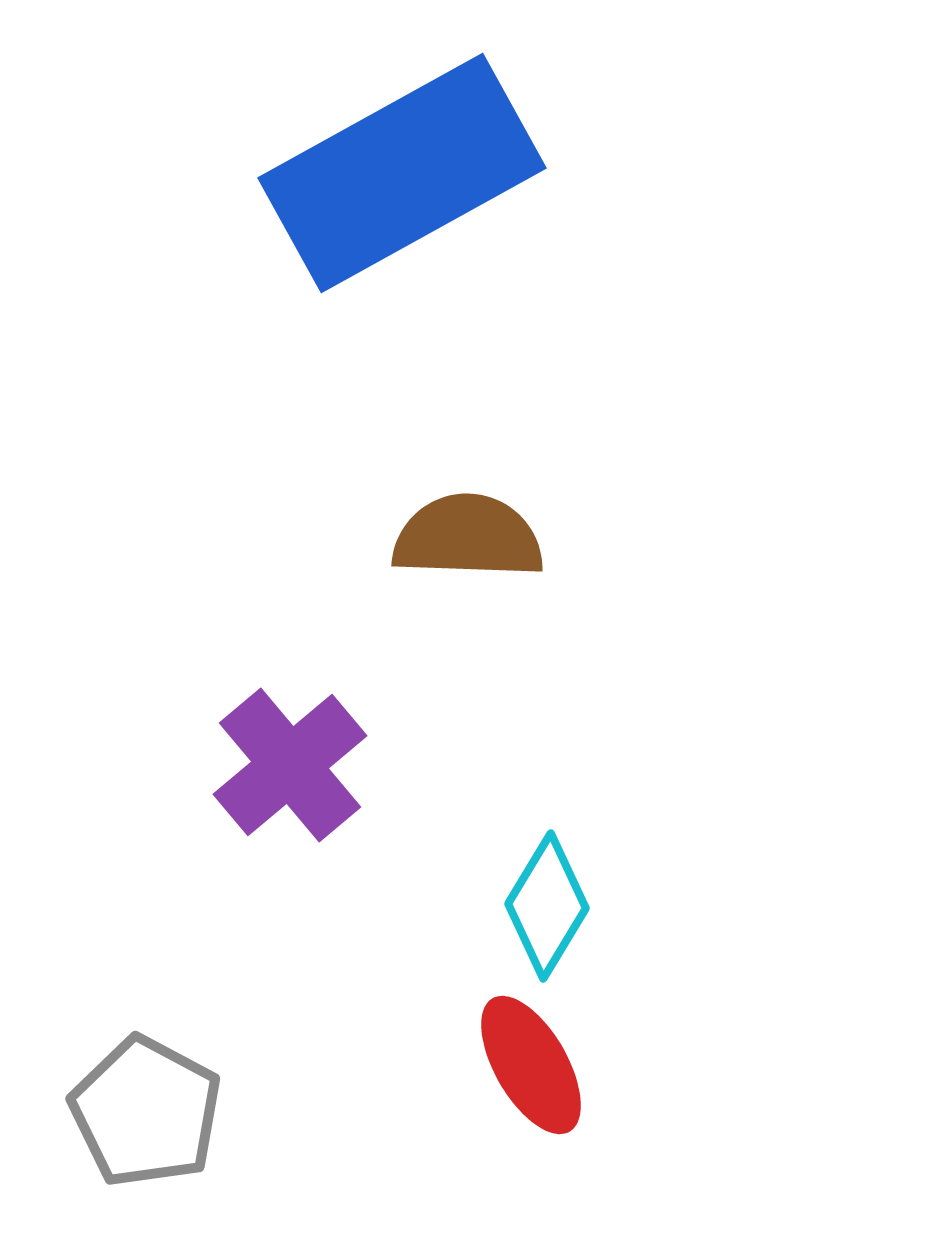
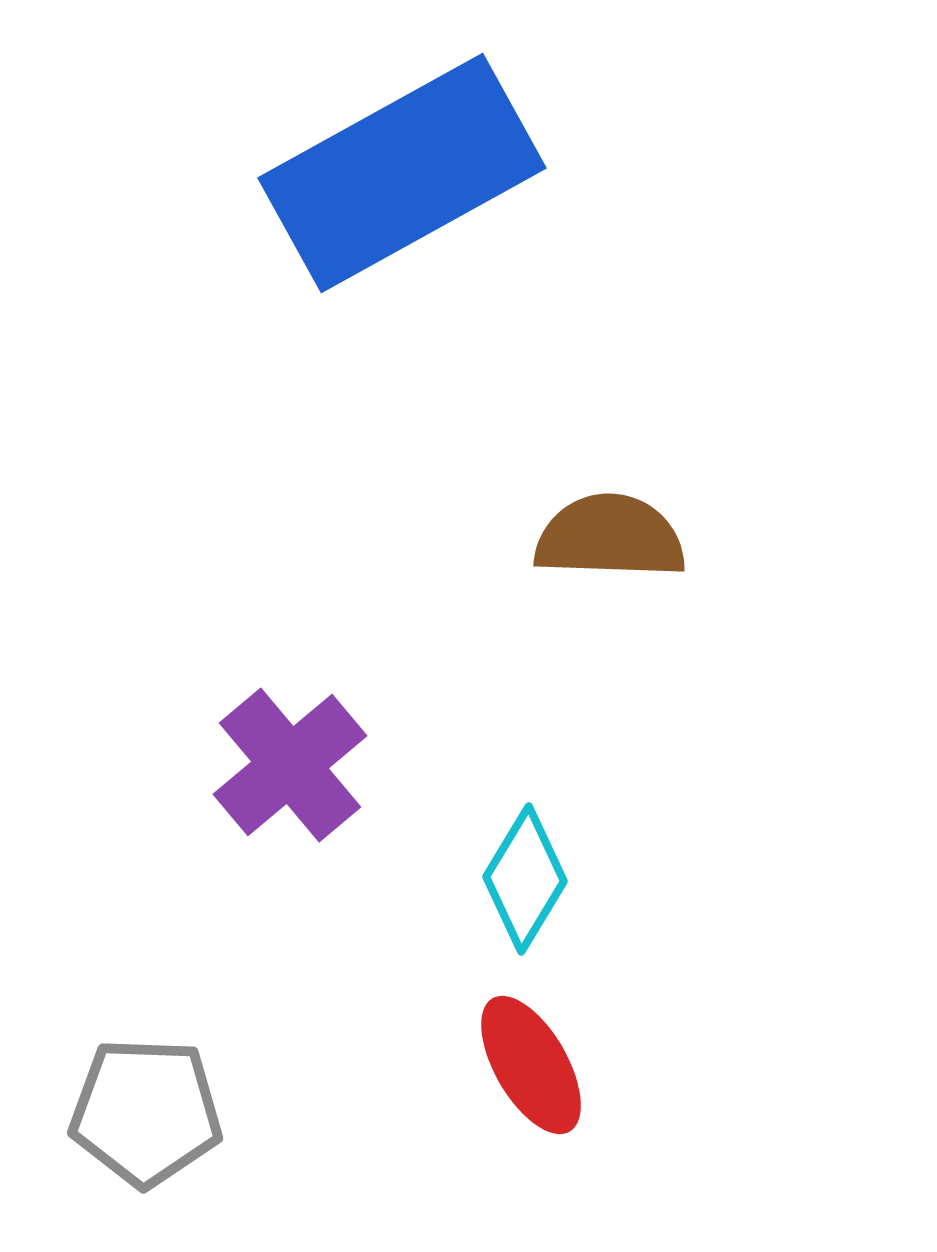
brown semicircle: moved 142 px right
cyan diamond: moved 22 px left, 27 px up
gray pentagon: rotated 26 degrees counterclockwise
